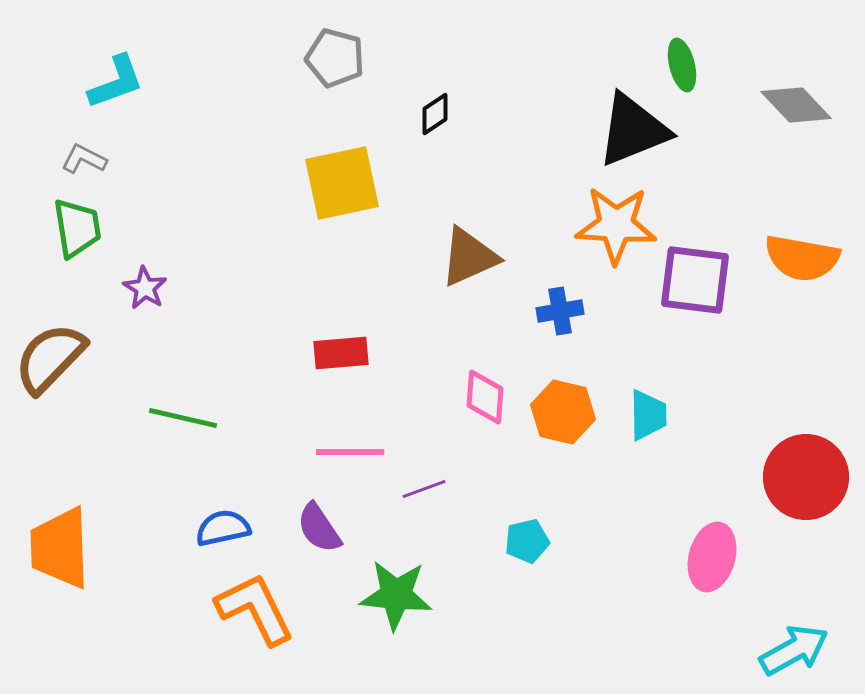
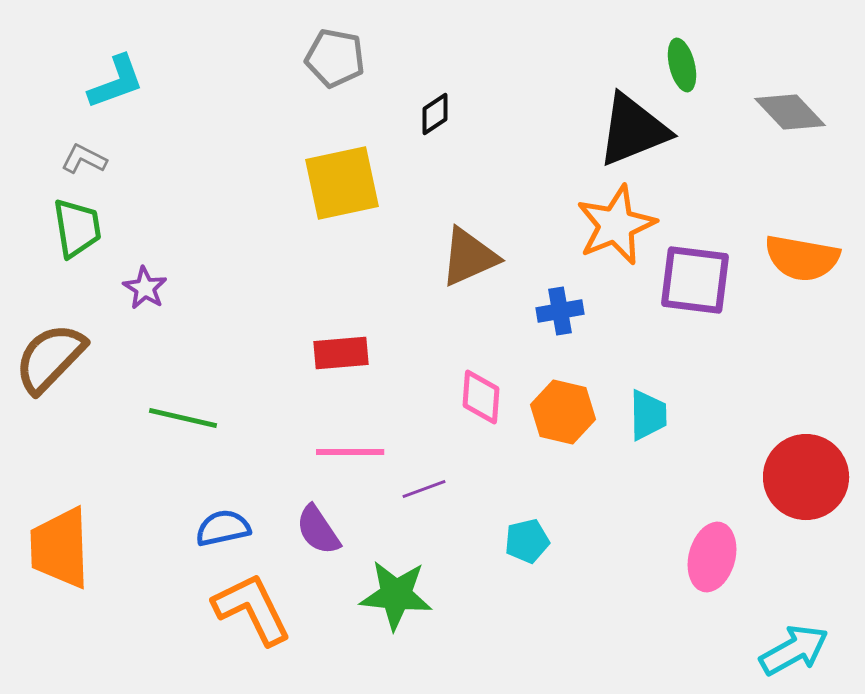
gray pentagon: rotated 4 degrees counterclockwise
gray diamond: moved 6 px left, 7 px down
orange star: rotated 26 degrees counterclockwise
pink diamond: moved 4 px left
purple semicircle: moved 1 px left, 2 px down
orange L-shape: moved 3 px left
